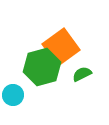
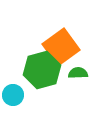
green hexagon: moved 3 px down
green semicircle: moved 4 px left, 1 px up; rotated 24 degrees clockwise
